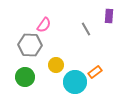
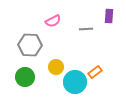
pink semicircle: moved 9 px right, 4 px up; rotated 28 degrees clockwise
gray line: rotated 64 degrees counterclockwise
yellow circle: moved 2 px down
